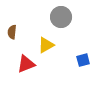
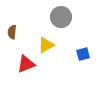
blue square: moved 6 px up
